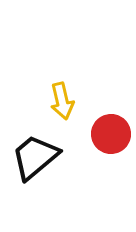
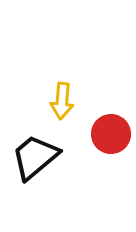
yellow arrow: rotated 18 degrees clockwise
